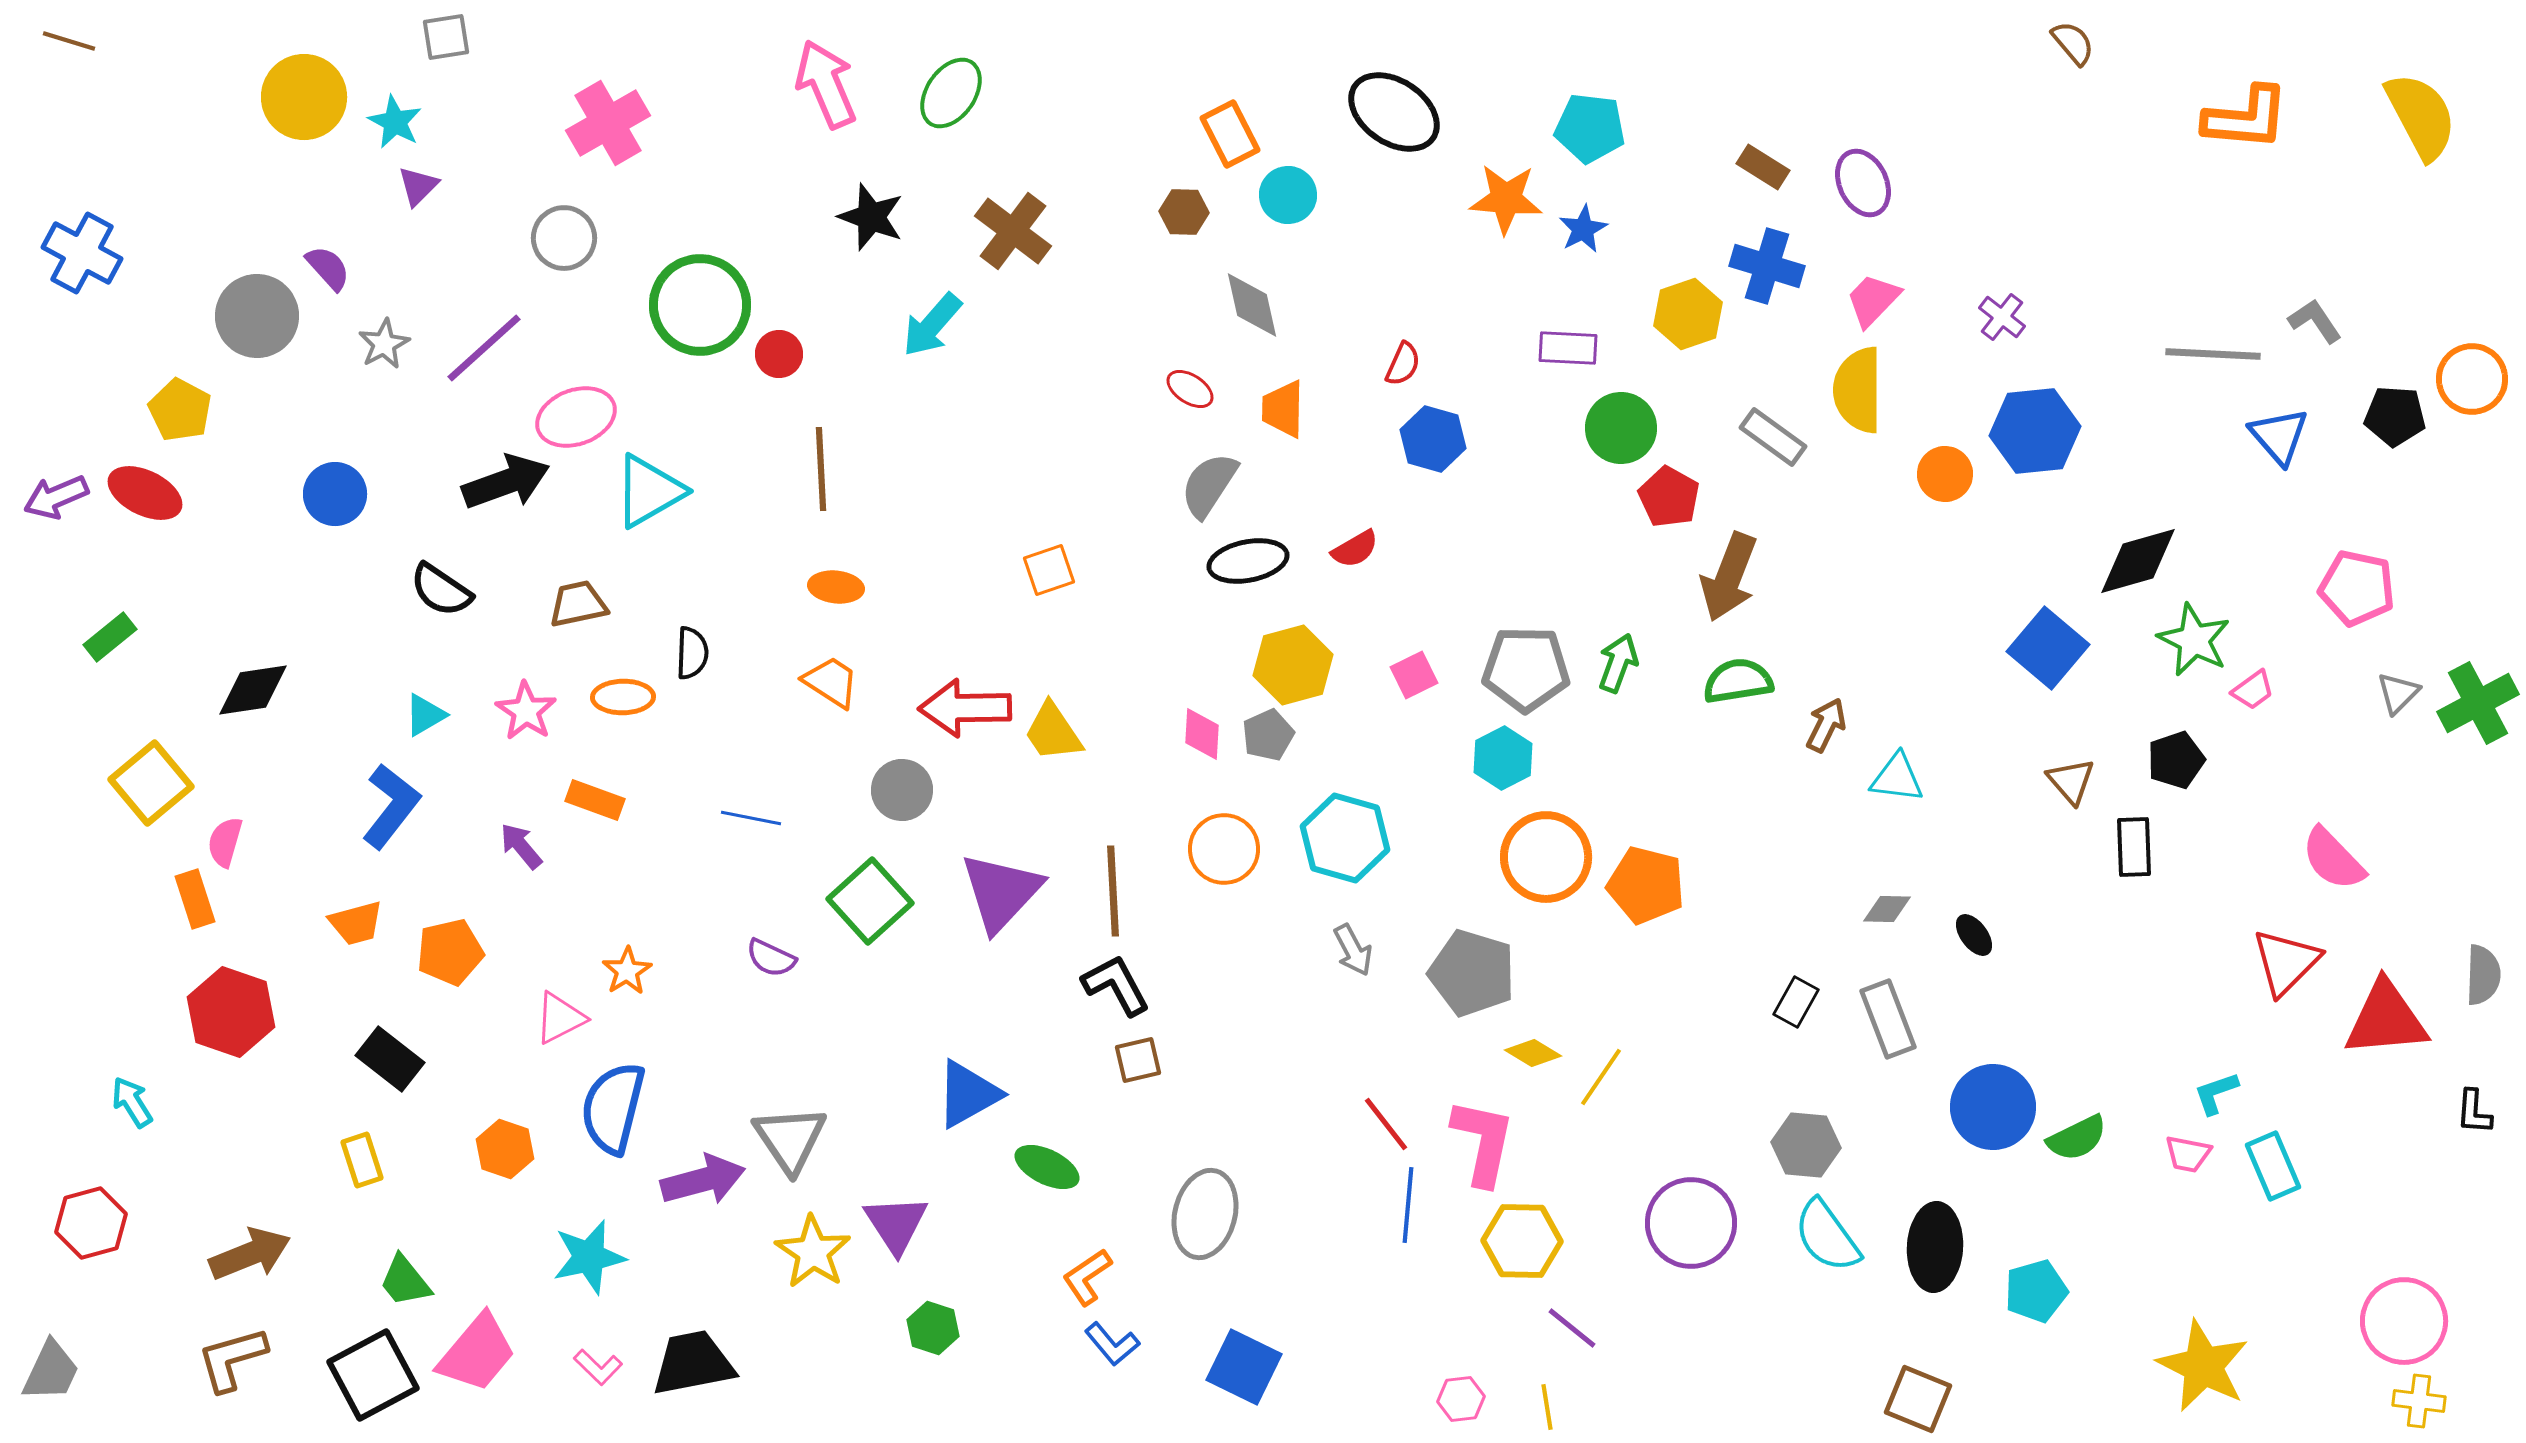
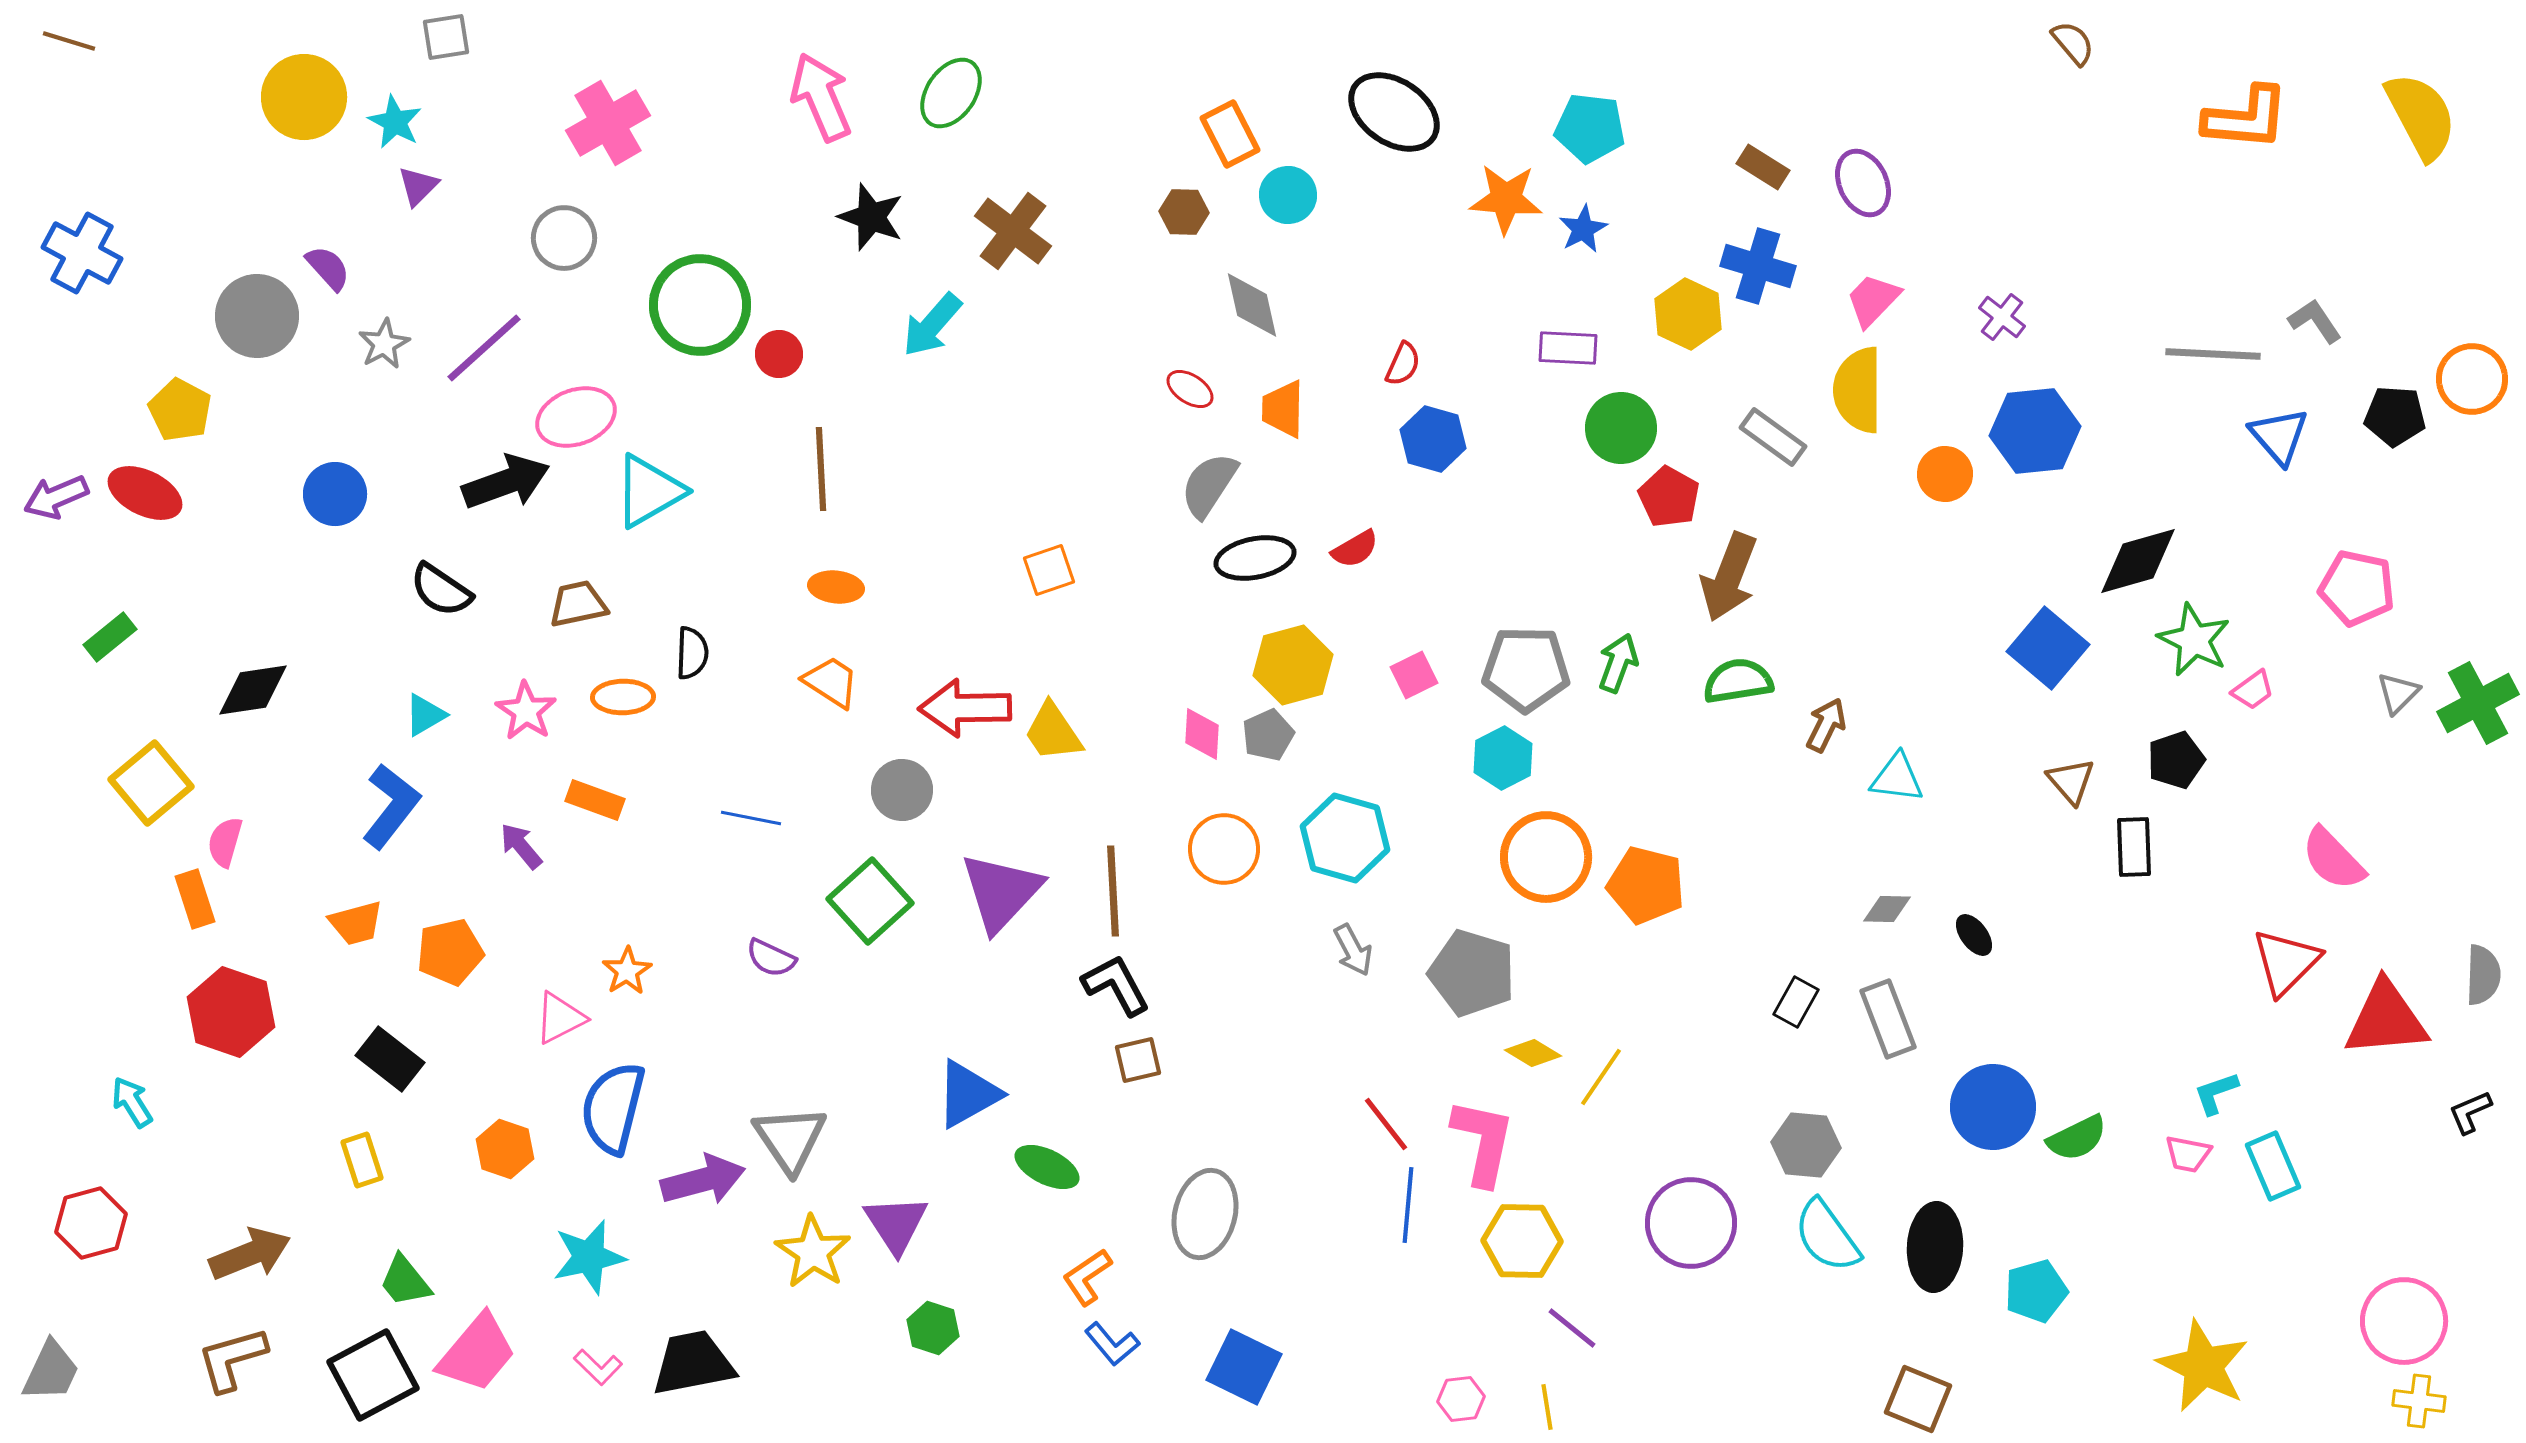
pink arrow at (826, 84): moved 5 px left, 13 px down
blue cross at (1767, 266): moved 9 px left
yellow hexagon at (1688, 314): rotated 16 degrees counterclockwise
black ellipse at (1248, 561): moved 7 px right, 3 px up
black L-shape at (2474, 1112): moved 4 px left; rotated 63 degrees clockwise
